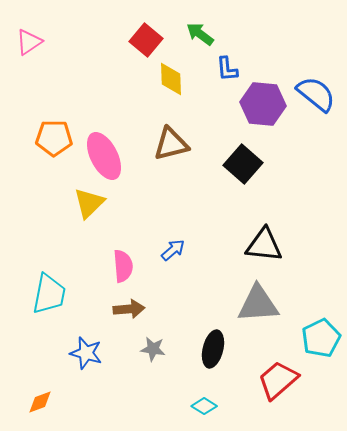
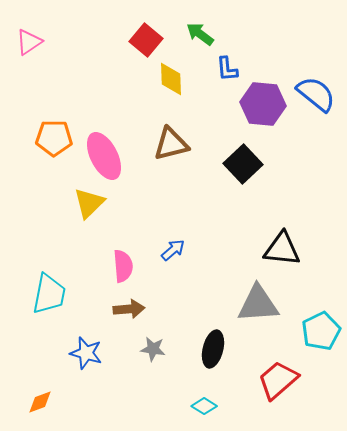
black square: rotated 6 degrees clockwise
black triangle: moved 18 px right, 4 px down
cyan pentagon: moved 7 px up
